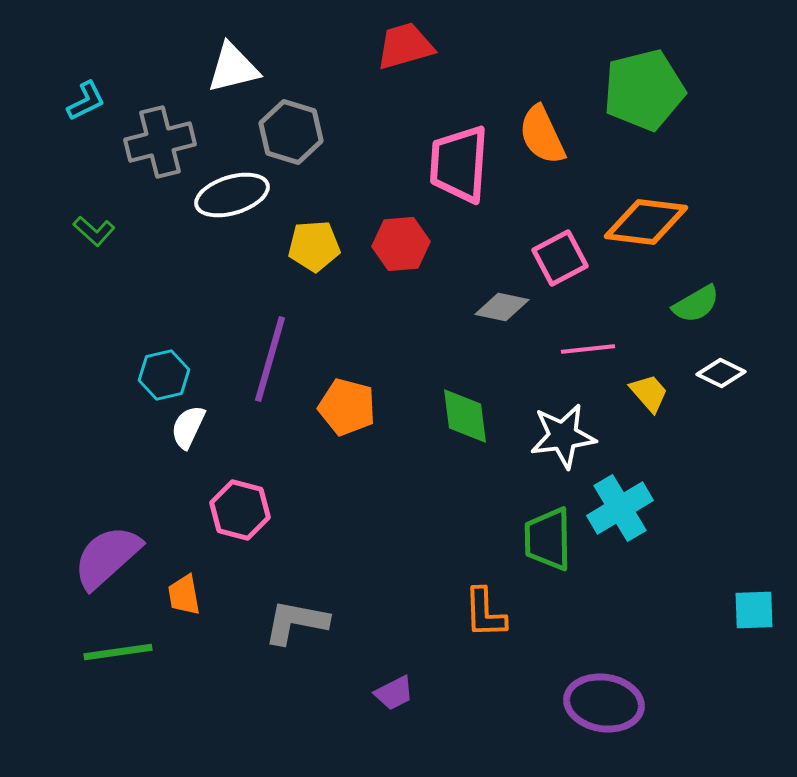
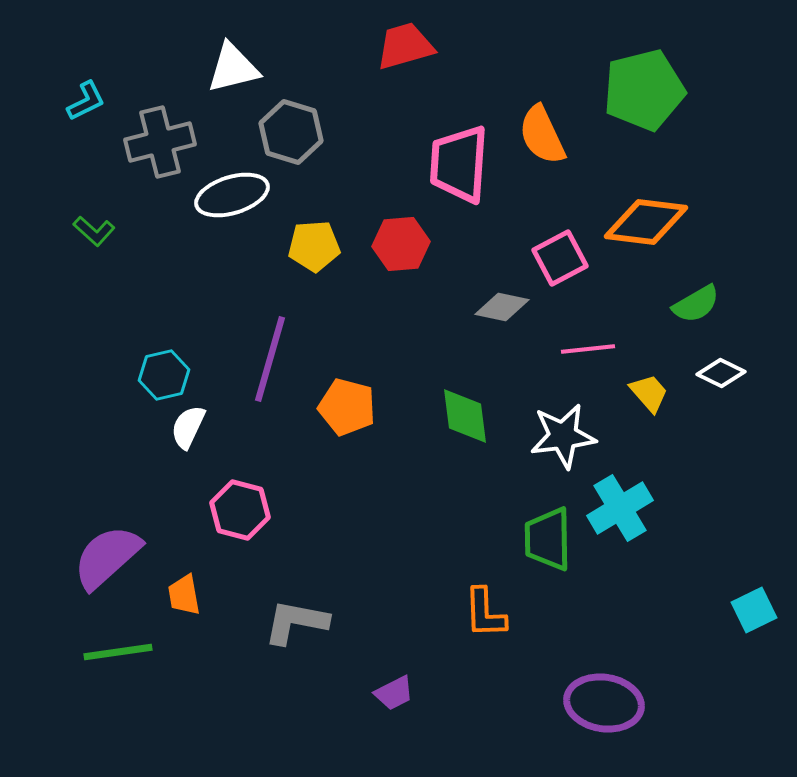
cyan square: rotated 24 degrees counterclockwise
